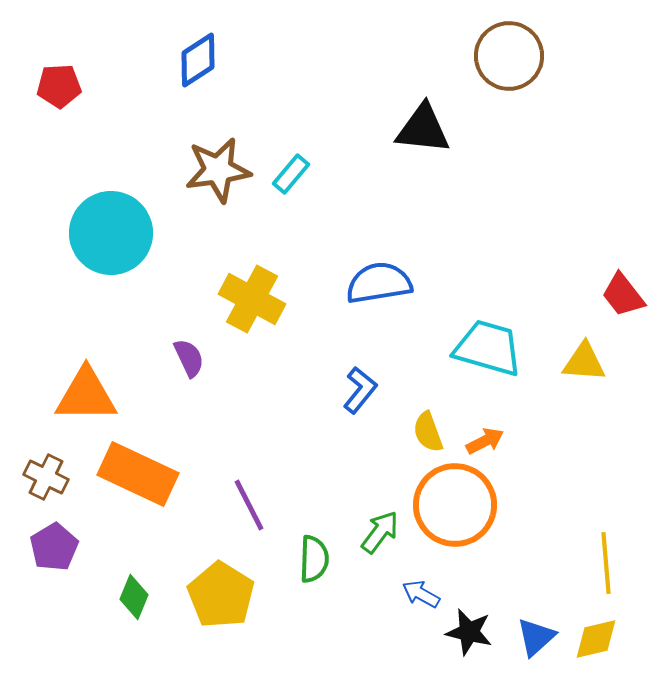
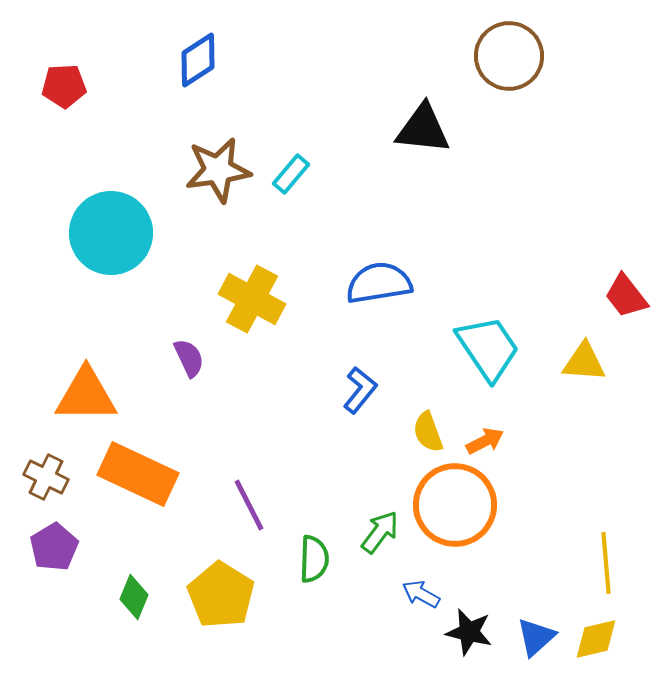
red pentagon: moved 5 px right
red trapezoid: moved 3 px right, 1 px down
cyan trapezoid: rotated 40 degrees clockwise
